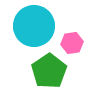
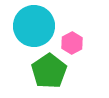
pink hexagon: rotated 20 degrees counterclockwise
